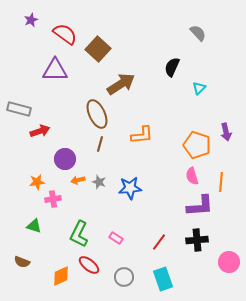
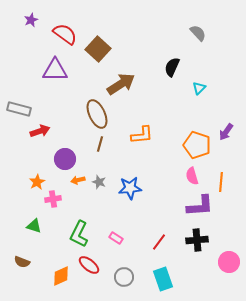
purple arrow: rotated 48 degrees clockwise
orange star: rotated 21 degrees counterclockwise
